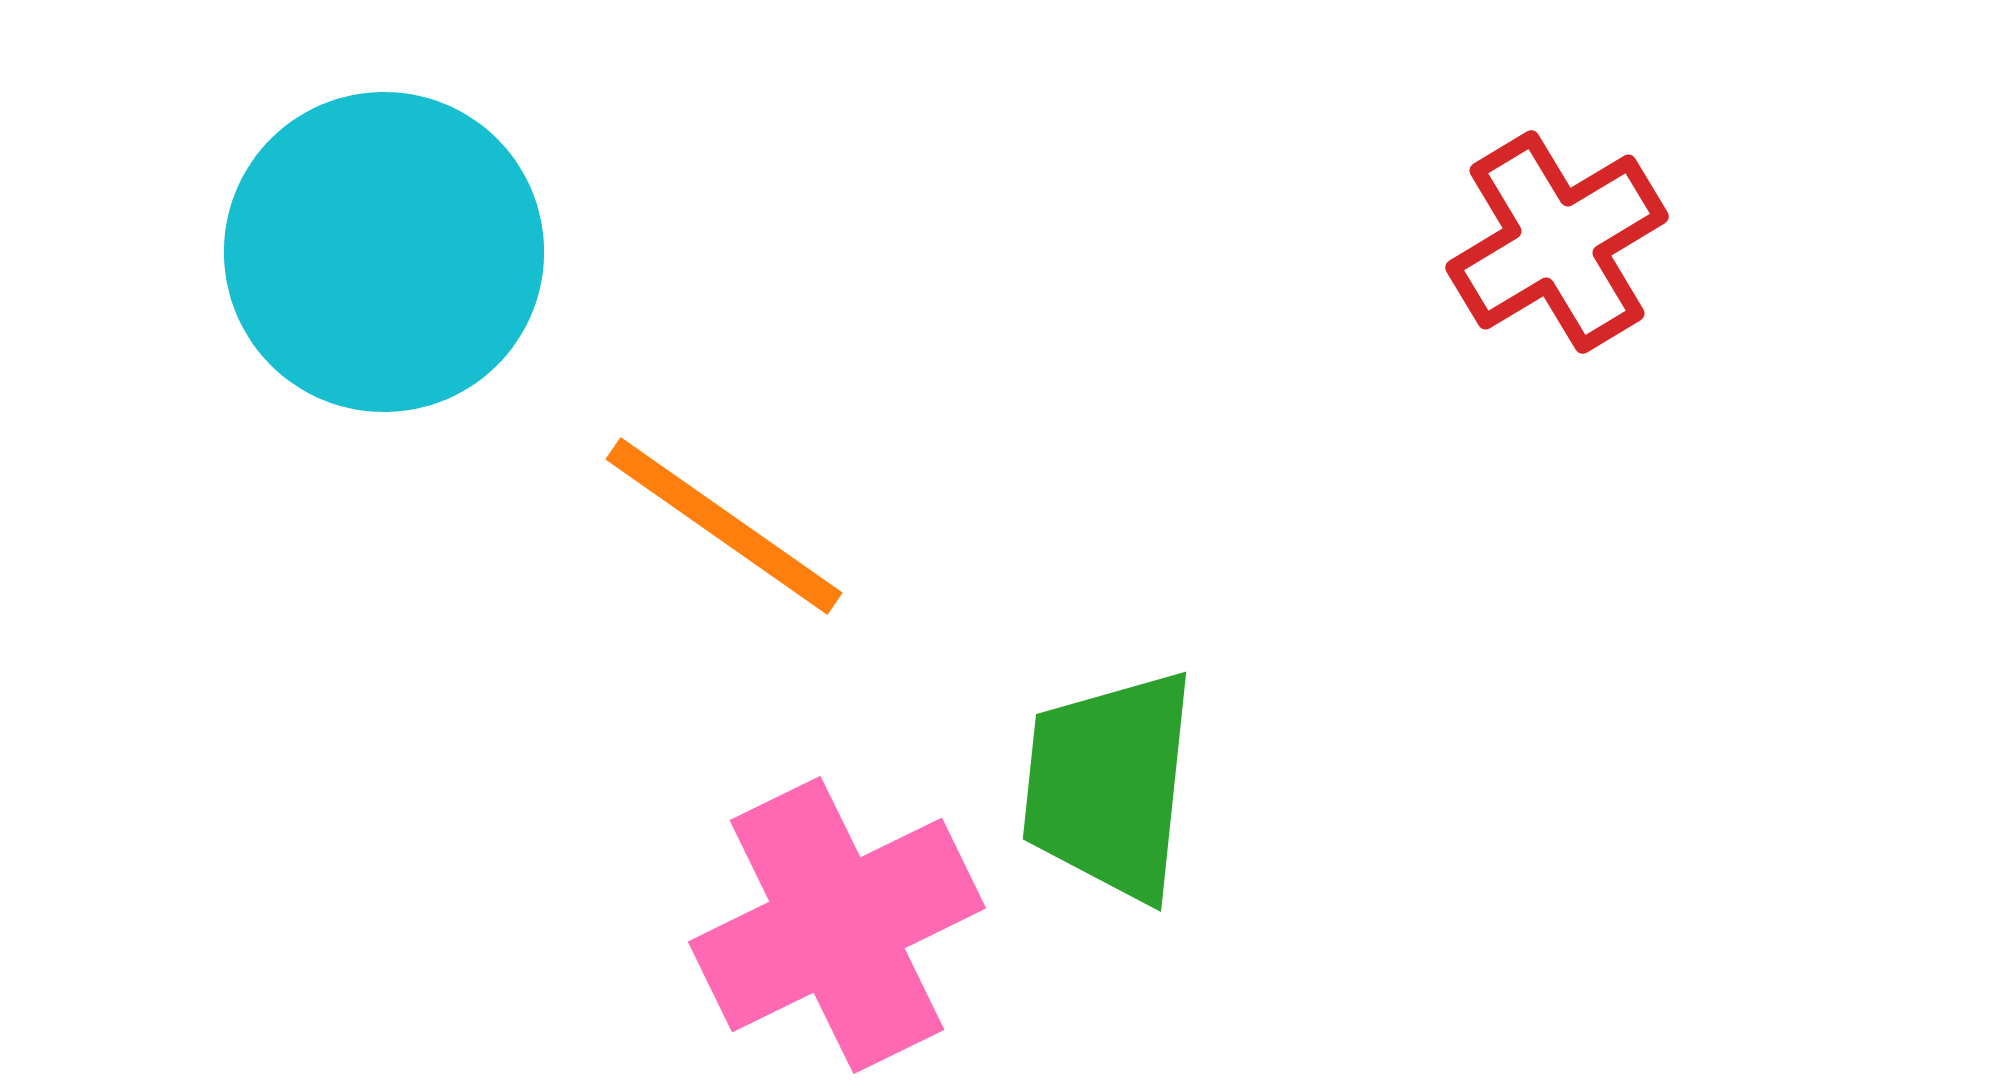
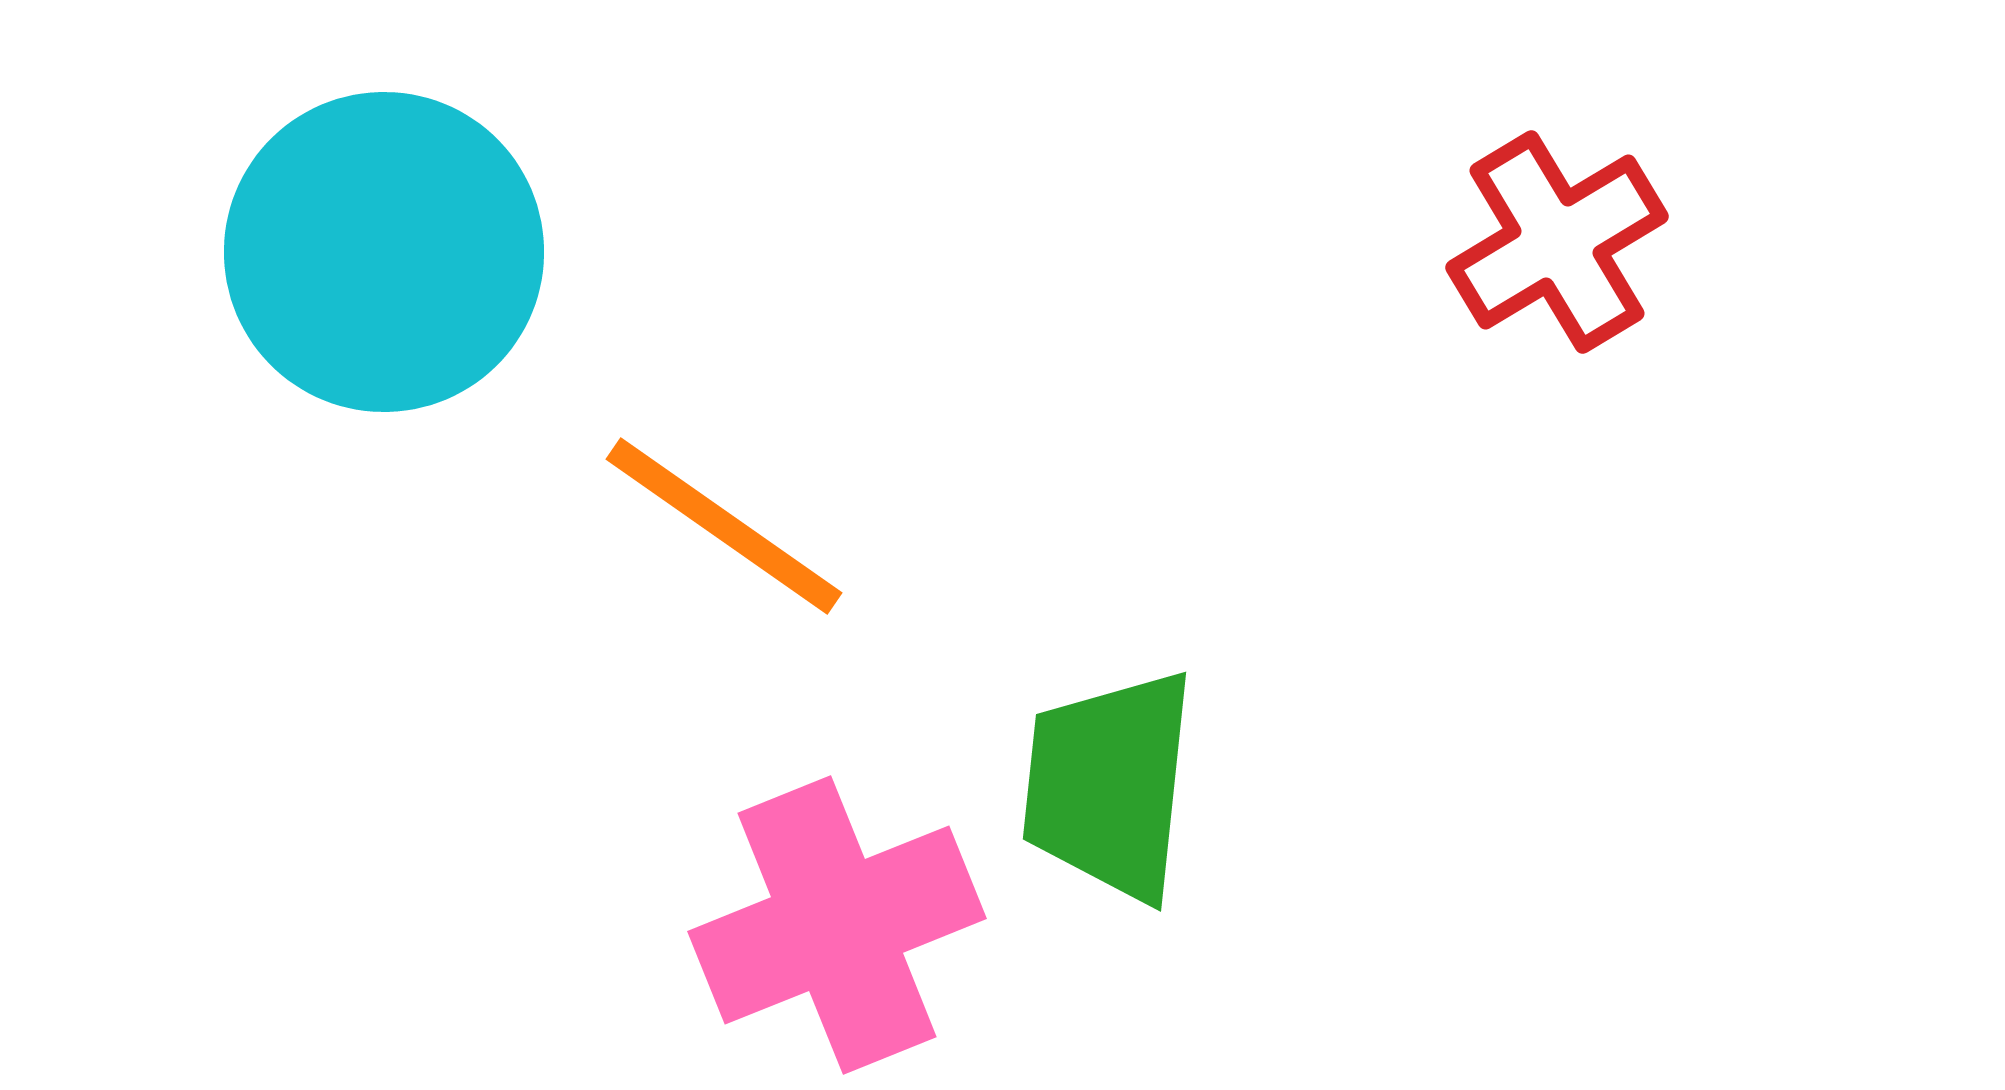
pink cross: rotated 4 degrees clockwise
